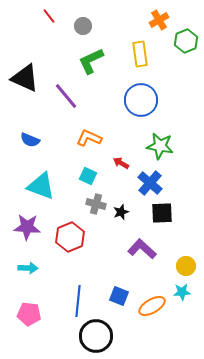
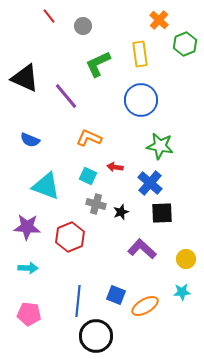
orange cross: rotated 18 degrees counterclockwise
green hexagon: moved 1 px left, 3 px down
green L-shape: moved 7 px right, 3 px down
red arrow: moved 6 px left, 4 px down; rotated 21 degrees counterclockwise
cyan triangle: moved 5 px right
yellow circle: moved 7 px up
blue square: moved 3 px left, 1 px up
orange ellipse: moved 7 px left
